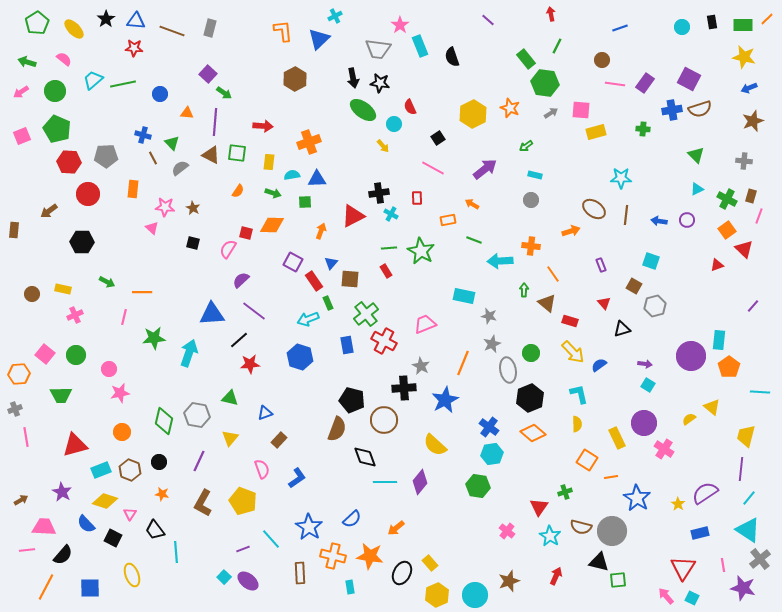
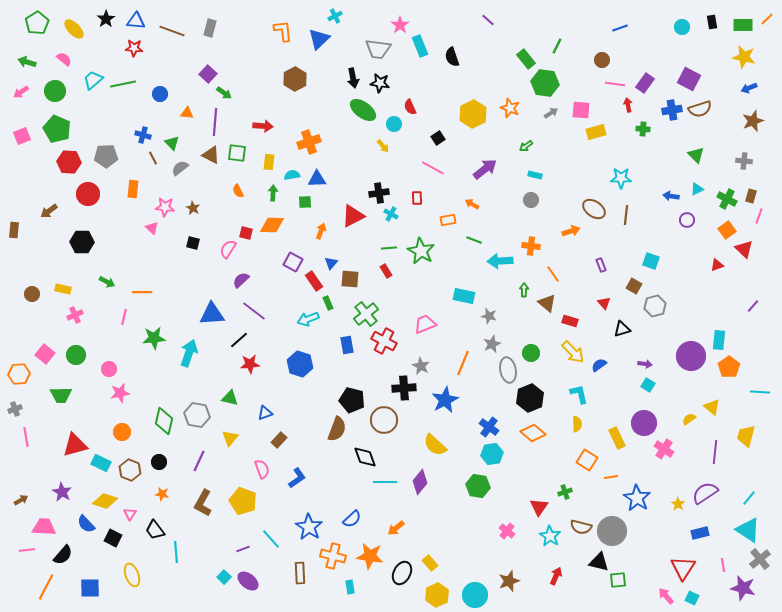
red arrow at (551, 14): moved 77 px right, 91 px down
orange semicircle at (238, 191): rotated 120 degrees clockwise
green arrow at (273, 193): rotated 105 degrees counterclockwise
blue arrow at (659, 221): moved 12 px right, 25 px up
blue hexagon at (300, 357): moved 7 px down
purple line at (741, 469): moved 26 px left, 17 px up
cyan rectangle at (101, 470): moved 7 px up; rotated 48 degrees clockwise
